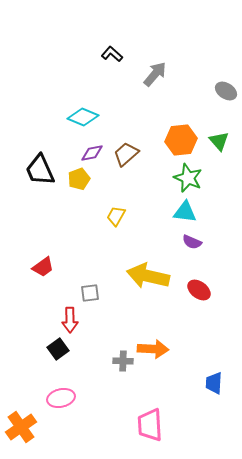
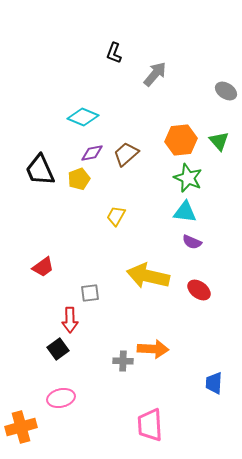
black L-shape: moved 2 px right, 1 px up; rotated 110 degrees counterclockwise
orange cross: rotated 20 degrees clockwise
